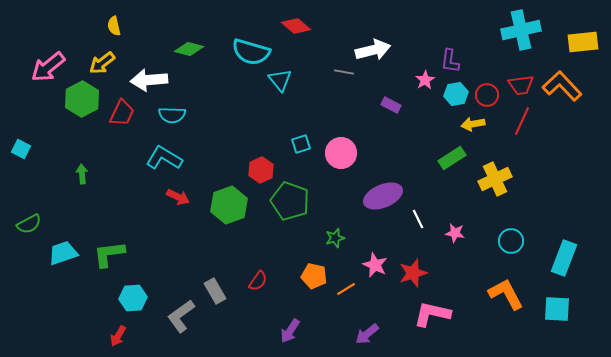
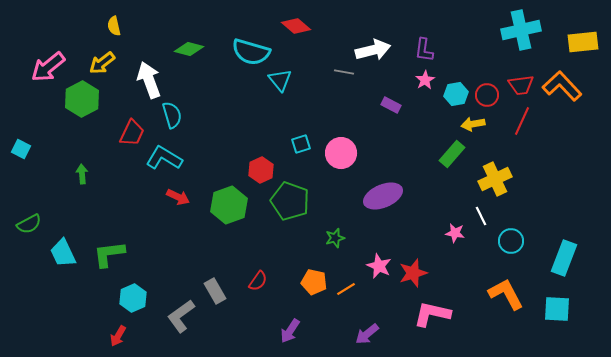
purple L-shape at (450, 61): moved 26 px left, 11 px up
white arrow at (149, 80): rotated 75 degrees clockwise
red trapezoid at (122, 113): moved 10 px right, 20 px down
cyan semicircle at (172, 115): rotated 108 degrees counterclockwise
green rectangle at (452, 158): moved 4 px up; rotated 16 degrees counterclockwise
white line at (418, 219): moved 63 px right, 3 px up
cyan trapezoid at (63, 253): rotated 96 degrees counterclockwise
pink star at (375, 265): moved 4 px right, 1 px down
orange pentagon at (314, 276): moved 6 px down
cyan hexagon at (133, 298): rotated 20 degrees counterclockwise
